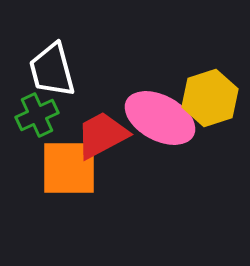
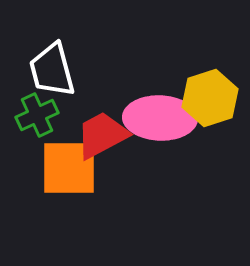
pink ellipse: rotated 26 degrees counterclockwise
